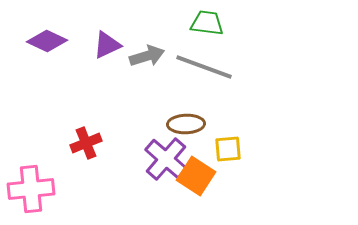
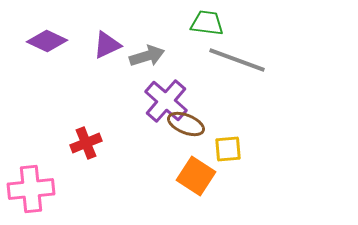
gray line: moved 33 px right, 7 px up
brown ellipse: rotated 24 degrees clockwise
purple cross: moved 58 px up
